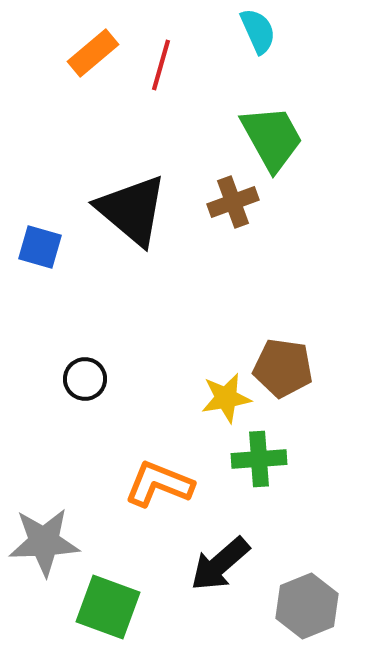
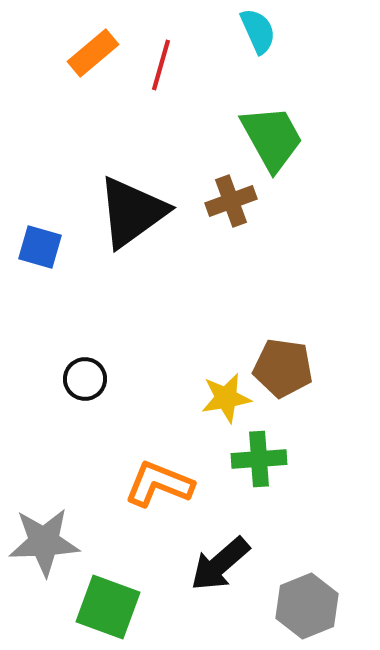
brown cross: moved 2 px left, 1 px up
black triangle: moved 2 px down; rotated 44 degrees clockwise
